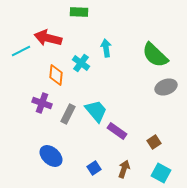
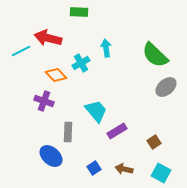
cyan cross: rotated 24 degrees clockwise
orange diamond: rotated 50 degrees counterclockwise
gray ellipse: rotated 20 degrees counterclockwise
purple cross: moved 2 px right, 2 px up
gray rectangle: moved 18 px down; rotated 24 degrees counterclockwise
purple rectangle: rotated 66 degrees counterclockwise
brown arrow: rotated 96 degrees counterclockwise
